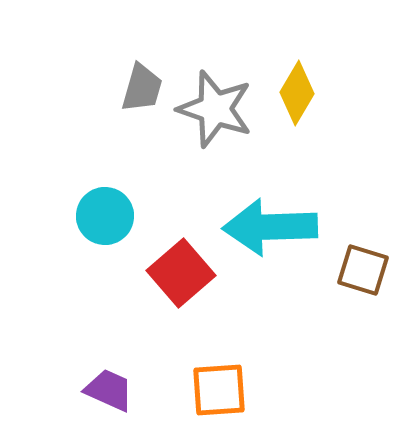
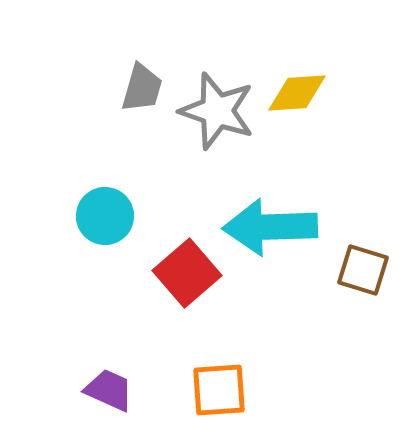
yellow diamond: rotated 56 degrees clockwise
gray star: moved 2 px right, 2 px down
red square: moved 6 px right
